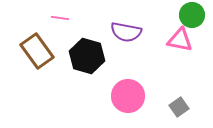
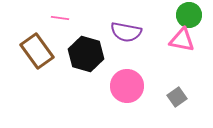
green circle: moved 3 px left
pink triangle: moved 2 px right
black hexagon: moved 1 px left, 2 px up
pink circle: moved 1 px left, 10 px up
gray square: moved 2 px left, 10 px up
